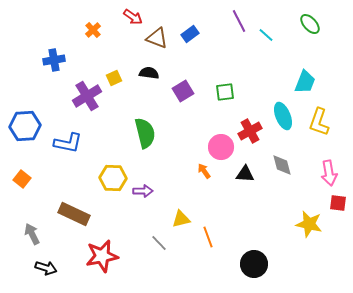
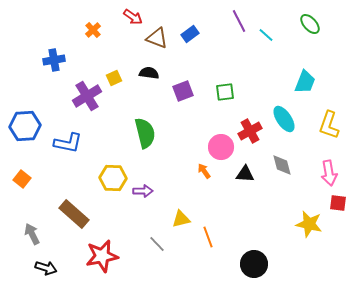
purple square: rotated 10 degrees clockwise
cyan ellipse: moved 1 px right, 3 px down; rotated 12 degrees counterclockwise
yellow L-shape: moved 10 px right, 3 px down
brown rectangle: rotated 16 degrees clockwise
gray line: moved 2 px left, 1 px down
